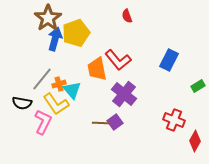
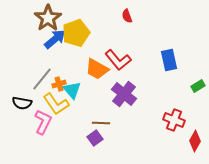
blue arrow: rotated 35 degrees clockwise
blue rectangle: rotated 40 degrees counterclockwise
orange trapezoid: rotated 50 degrees counterclockwise
purple square: moved 20 px left, 16 px down
